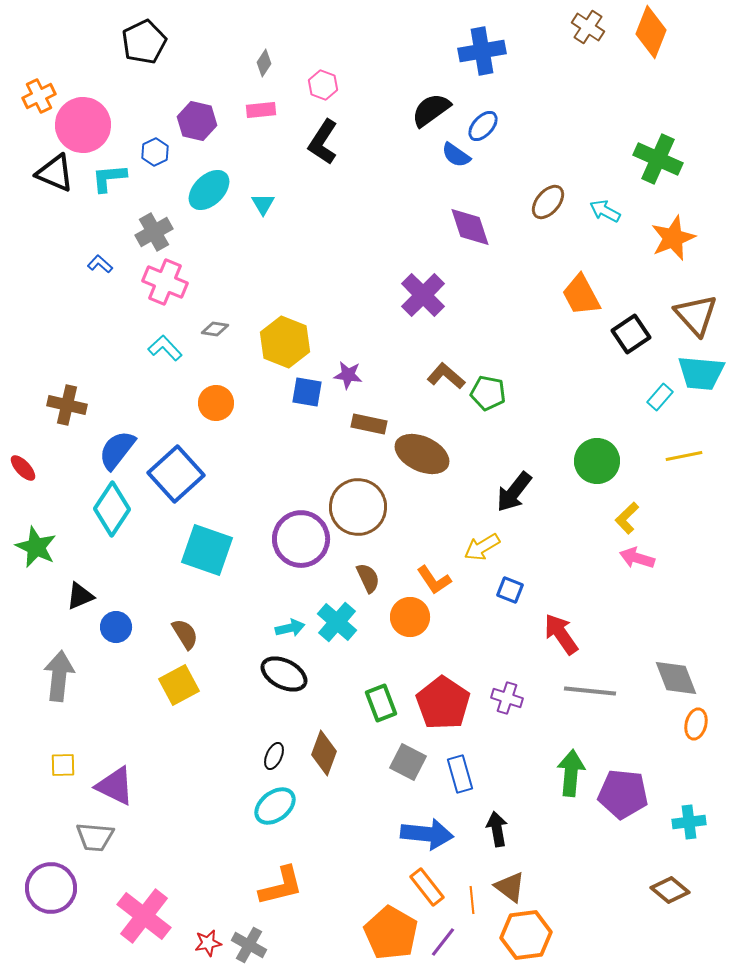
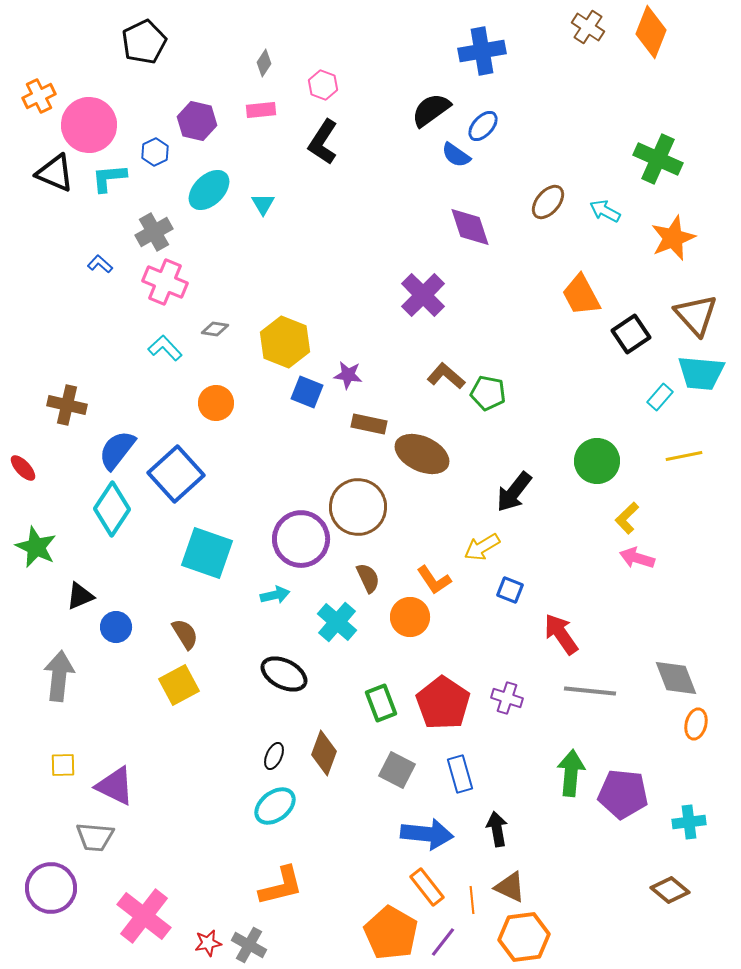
pink circle at (83, 125): moved 6 px right
blue square at (307, 392): rotated 12 degrees clockwise
cyan square at (207, 550): moved 3 px down
cyan arrow at (290, 628): moved 15 px left, 33 px up
gray square at (408, 762): moved 11 px left, 8 px down
brown triangle at (510, 887): rotated 12 degrees counterclockwise
orange hexagon at (526, 935): moved 2 px left, 2 px down
